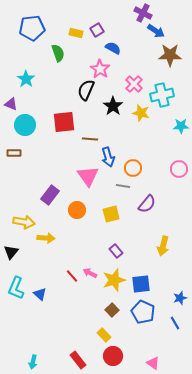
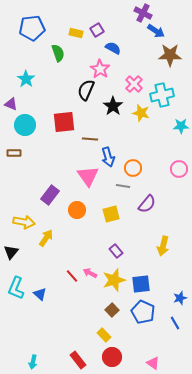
yellow arrow at (46, 238): rotated 60 degrees counterclockwise
red circle at (113, 356): moved 1 px left, 1 px down
